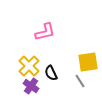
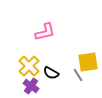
black semicircle: rotated 35 degrees counterclockwise
gray line: moved 2 px left, 6 px up
